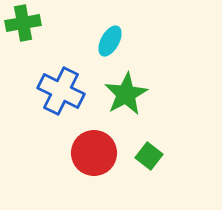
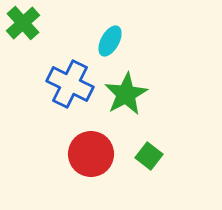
green cross: rotated 32 degrees counterclockwise
blue cross: moved 9 px right, 7 px up
red circle: moved 3 px left, 1 px down
